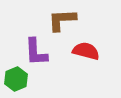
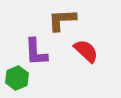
red semicircle: rotated 28 degrees clockwise
green hexagon: moved 1 px right, 1 px up
